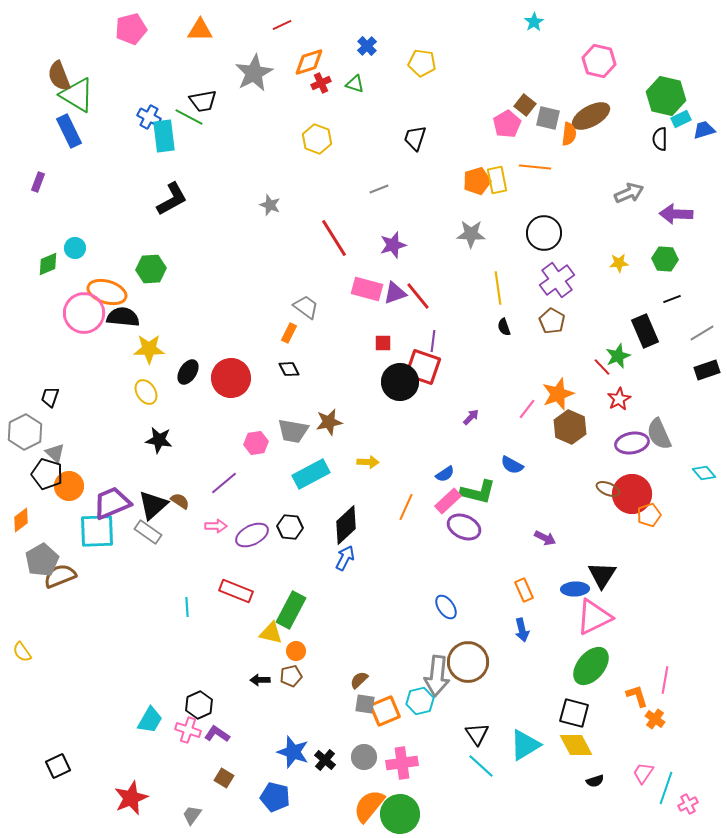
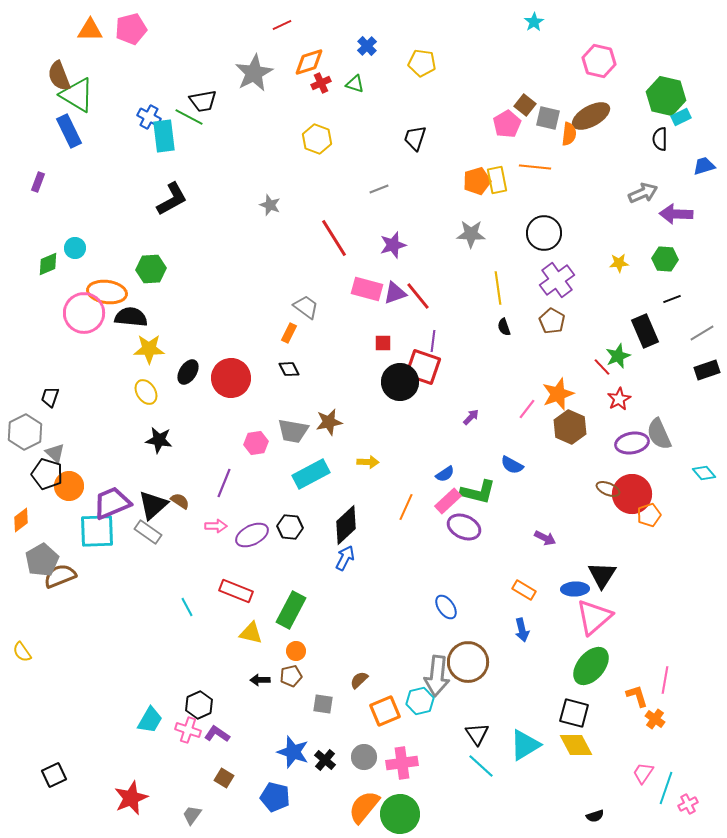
orange triangle at (200, 30): moved 110 px left
cyan rectangle at (681, 119): moved 2 px up
blue trapezoid at (704, 130): moved 36 px down
gray arrow at (629, 193): moved 14 px right
orange ellipse at (107, 292): rotated 9 degrees counterclockwise
black semicircle at (123, 317): moved 8 px right
purple line at (224, 483): rotated 28 degrees counterclockwise
orange rectangle at (524, 590): rotated 35 degrees counterclockwise
cyan line at (187, 607): rotated 24 degrees counterclockwise
pink triangle at (594, 617): rotated 15 degrees counterclockwise
yellow triangle at (271, 633): moved 20 px left
gray square at (365, 704): moved 42 px left
black square at (58, 766): moved 4 px left, 9 px down
black semicircle at (595, 781): moved 35 px down
orange semicircle at (369, 806): moved 5 px left, 1 px down
